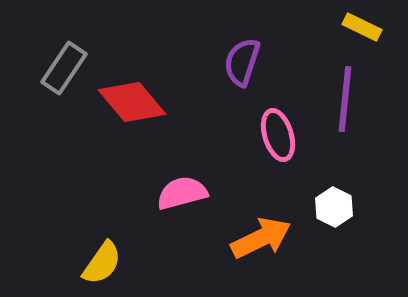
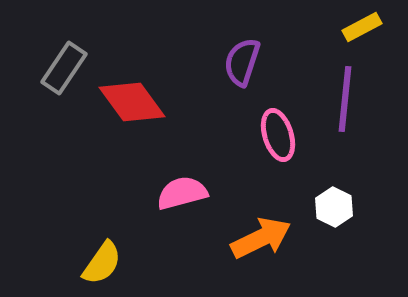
yellow rectangle: rotated 54 degrees counterclockwise
red diamond: rotated 4 degrees clockwise
